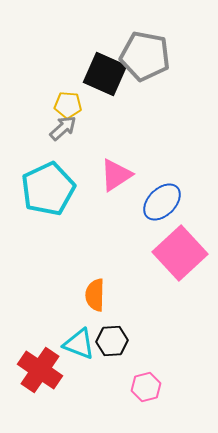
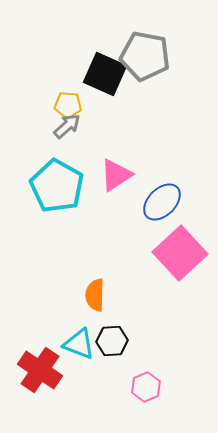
gray arrow: moved 4 px right, 2 px up
cyan pentagon: moved 9 px right, 3 px up; rotated 18 degrees counterclockwise
pink hexagon: rotated 8 degrees counterclockwise
